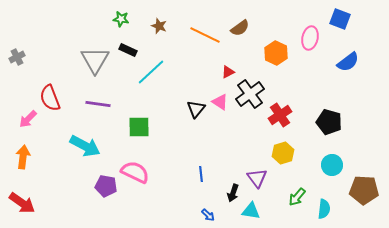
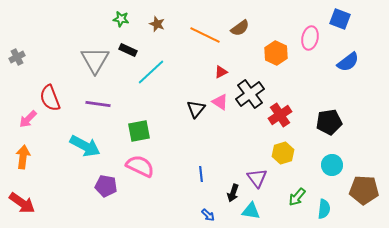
brown star: moved 2 px left, 2 px up
red triangle: moved 7 px left
black pentagon: rotated 25 degrees counterclockwise
green square: moved 4 px down; rotated 10 degrees counterclockwise
pink semicircle: moved 5 px right, 6 px up
